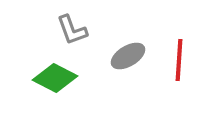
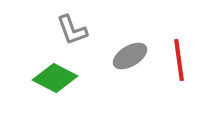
gray ellipse: moved 2 px right
red line: rotated 12 degrees counterclockwise
